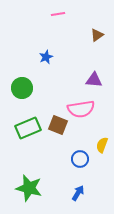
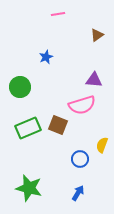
green circle: moved 2 px left, 1 px up
pink semicircle: moved 1 px right, 4 px up; rotated 8 degrees counterclockwise
